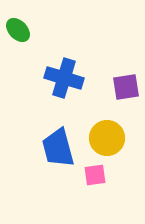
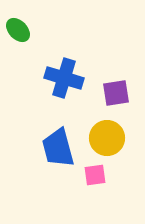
purple square: moved 10 px left, 6 px down
